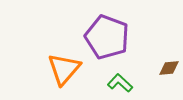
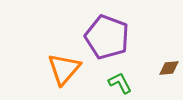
green L-shape: rotated 20 degrees clockwise
